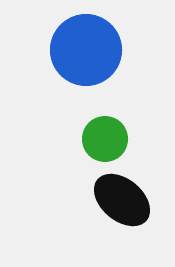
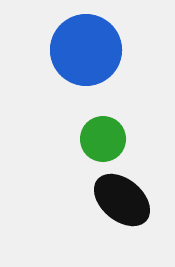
green circle: moved 2 px left
